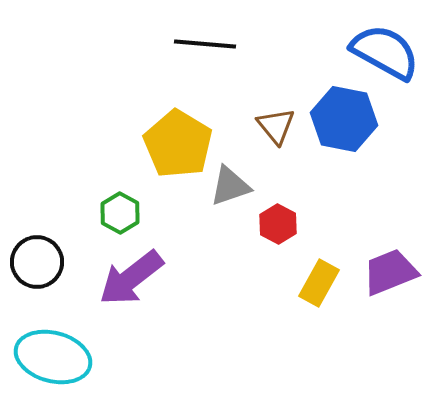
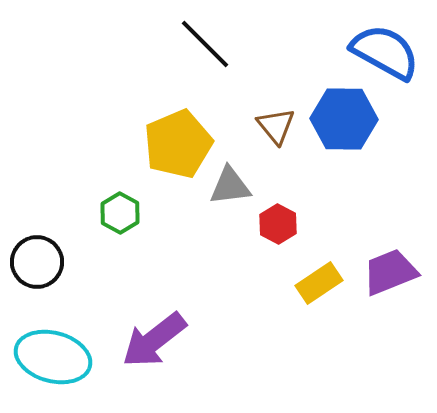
black line: rotated 40 degrees clockwise
blue hexagon: rotated 10 degrees counterclockwise
yellow pentagon: rotated 18 degrees clockwise
gray triangle: rotated 12 degrees clockwise
purple arrow: moved 23 px right, 62 px down
yellow rectangle: rotated 27 degrees clockwise
